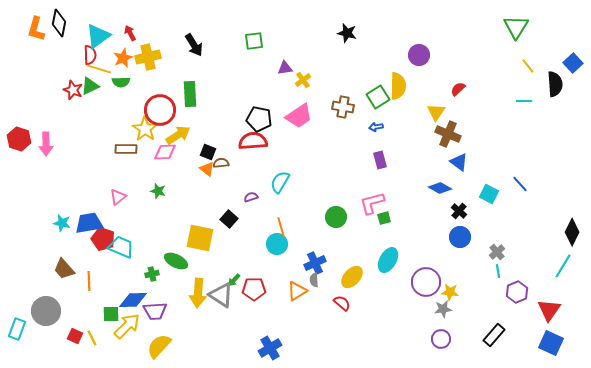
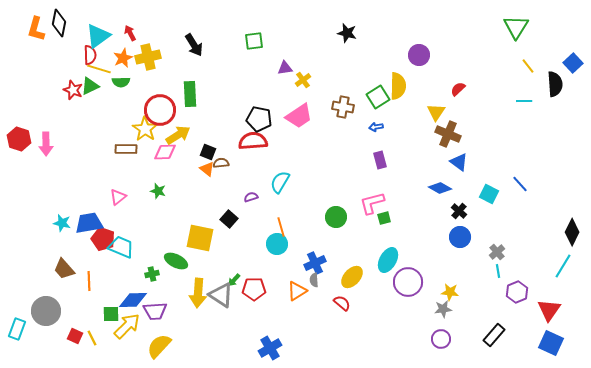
purple circle at (426, 282): moved 18 px left
